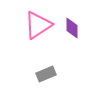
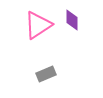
purple diamond: moved 8 px up
